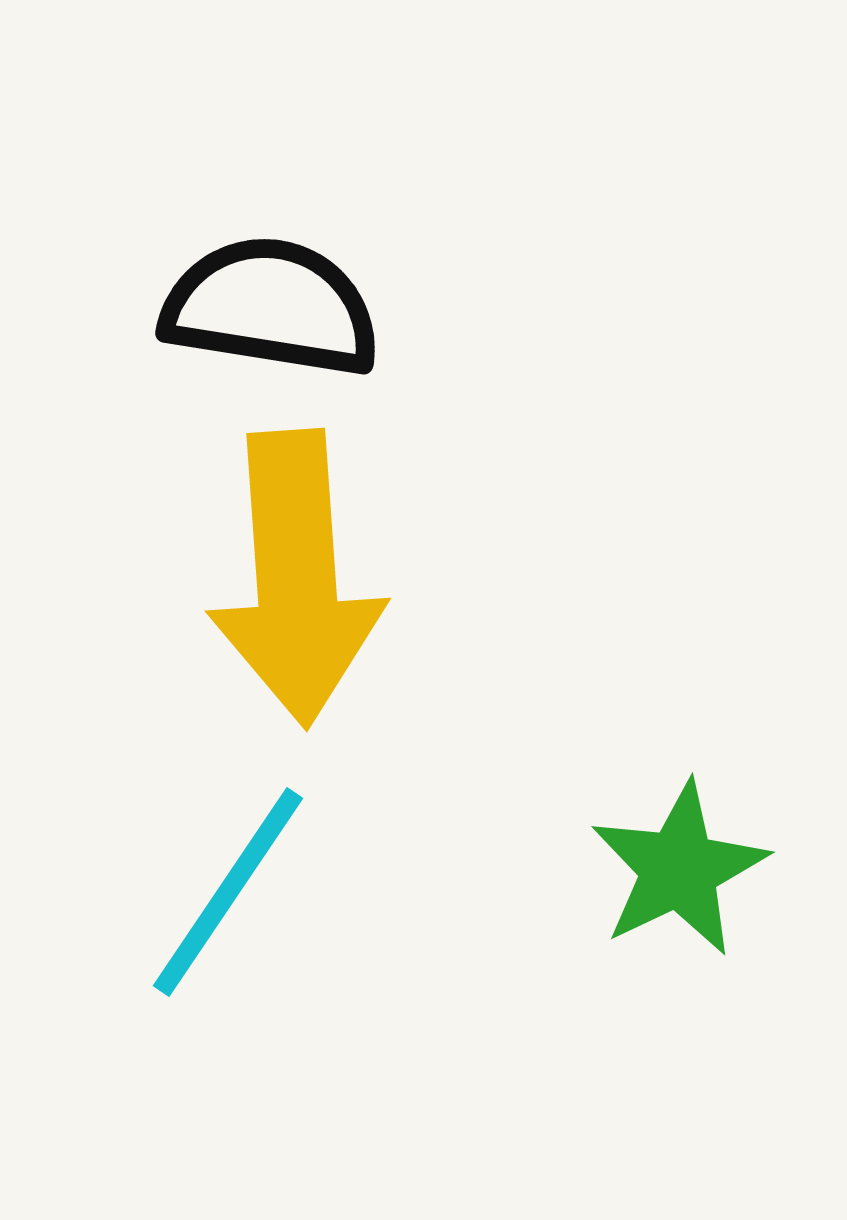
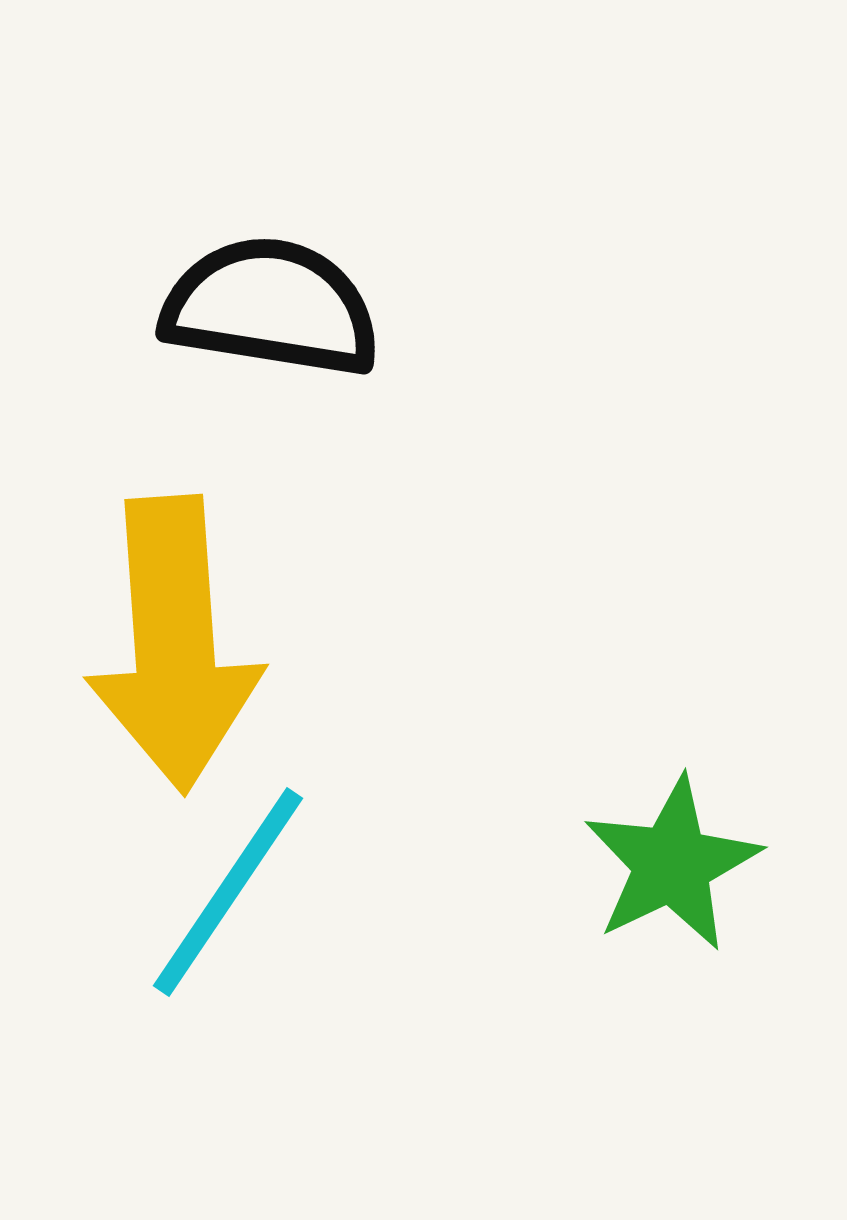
yellow arrow: moved 122 px left, 66 px down
green star: moved 7 px left, 5 px up
